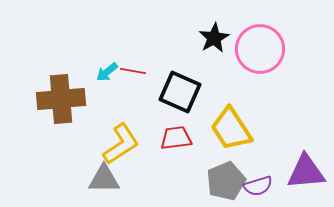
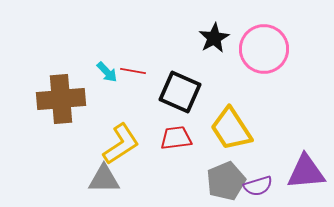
pink circle: moved 4 px right
cyan arrow: rotated 95 degrees counterclockwise
